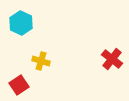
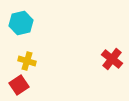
cyan hexagon: rotated 20 degrees clockwise
yellow cross: moved 14 px left
